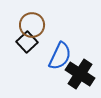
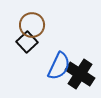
blue semicircle: moved 1 px left, 10 px down
